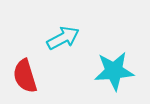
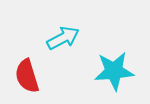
red semicircle: moved 2 px right
